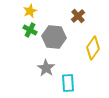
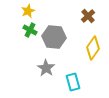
yellow star: moved 2 px left
brown cross: moved 10 px right
cyan rectangle: moved 5 px right, 1 px up; rotated 12 degrees counterclockwise
